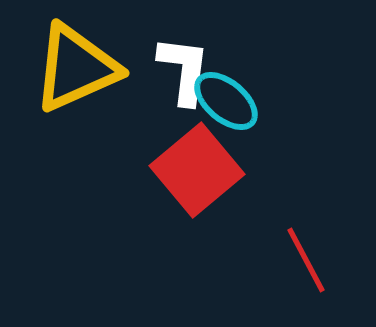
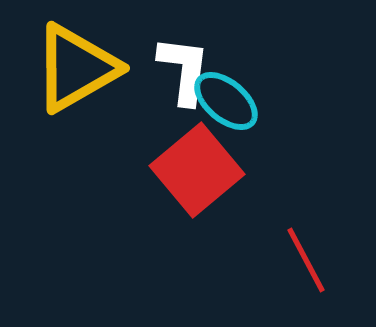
yellow triangle: rotated 6 degrees counterclockwise
